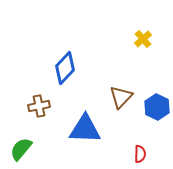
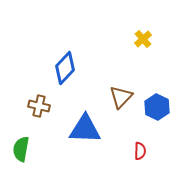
brown cross: rotated 25 degrees clockwise
green semicircle: rotated 30 degrees counterclockwise
red semicircle: moved 3 px up
